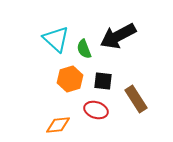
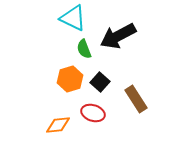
cyan triangle: moved 17 px right, 21 px up; rotated 16 degrees counterclockwise
black square: moved 3 px left, 1 px down; rotated 36 degrees clockwise
red ellipse: moved 3 px left, 3 px down
